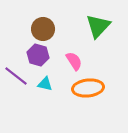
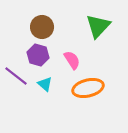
brown circle: moved 1 px left, 2 px up
pink semicircle: moved 2 px left, 1 px up
cyan triangle: rotated 28 degrees clockwise
orange ellipse: rotated 8 degrees counterclockwise
